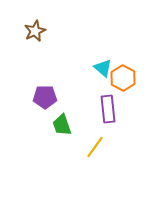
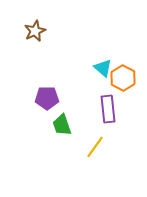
purple pentagon: moved 2 px right, 1 px down
